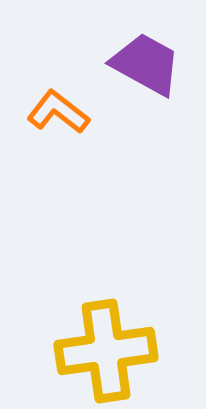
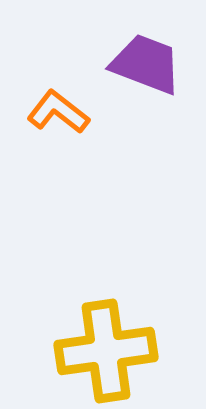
purple trapezoid: rotated 8 degrees counterclockwise
